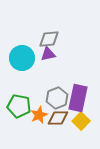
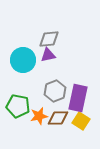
purple triangle: moved 1 px down
cyan circle: moved 1 px right, 2 px down
gray hexagon: moved 2 px left, 7 px up
green pentagon: moved 1 px left
orange star: moved 1 px down; rotated 12 degrees clockwise
yellow square: rotated 12 degrees counterclockwise
